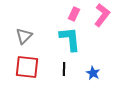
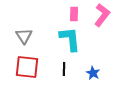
pink rectangle: rotated 24 degrees counterclockwise
gray triangle: rotated 18 degrees counterclockwise
